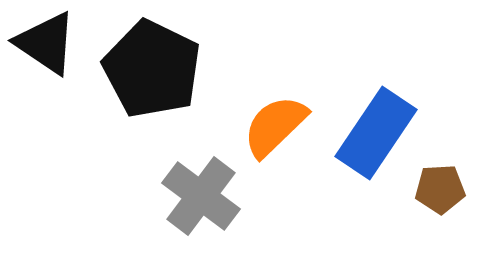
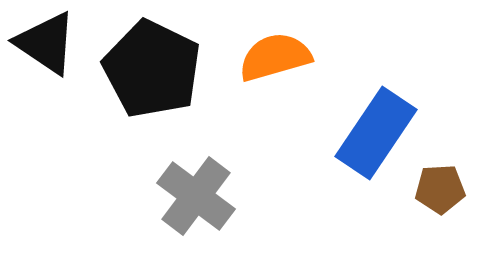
orange semicircle: moved 69 px up; rotated 28 degrees clockwise
gray cross: moved 5 px left
